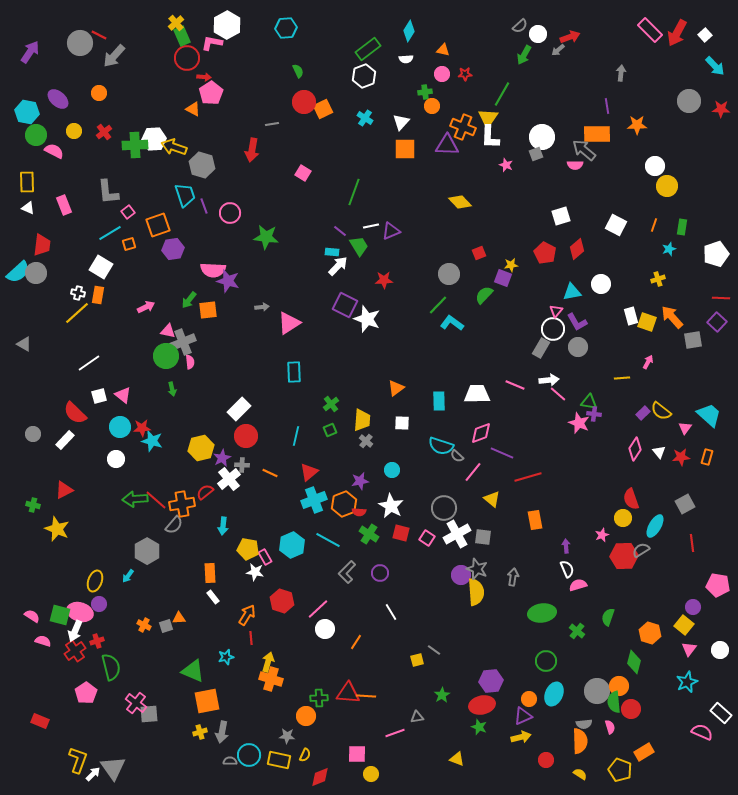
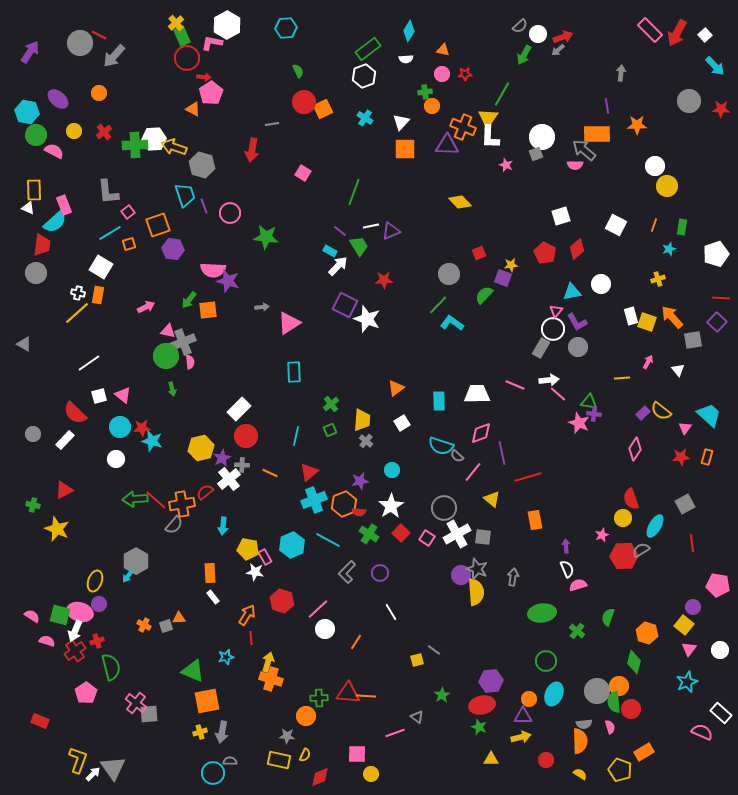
red arrow at (570, 37): moved 7 px left
yellow rectangle at (27, 182): moved 7 px right, 8 px down
purple hexagon at (173, 249): rotated 15 degrees clockwise
cyan rectangle at (332, 252): moved 2 px left, 1 px up; rotated 24 degrees clockwise
cyan semicircle at (18, 272): moved 37 px right, 50 px up
white square at (402, 423): rotated 35 degrees counterclockwise
white triangle at (659, 452): moved 19 px right, 82 px up
purple line at (502, 453): rotated 55 degrees clockwise
white star at (391, 506): rotated 10 degrees clockwise
red square at (401, 533): rotated 30 degrees clockwise
gray hexagon at (147, 551): moved 11 px left, 10 px down
orange hexagon at (650, 633): moved 3 px left
pink semicircle at (43, 641): moved 4 px right
purple triangle at (523, 716): rotated 24 degrees clockwise
gray triangle at (417, 717): rotated 48 degrees clockwise
cyan circle at (249, 755): moved 36 px left, 18 px down
yellow triangle at (457, 759): moved 34 px right; rotated 21 degrees counterclockwise
